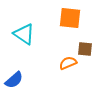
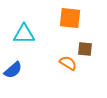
cyan triangle: rotated 35 degrees counterclockwise
orange semicircle: rotated 54 degrees clockwise
blue semicircle: moved 1 px left, 10 px up
